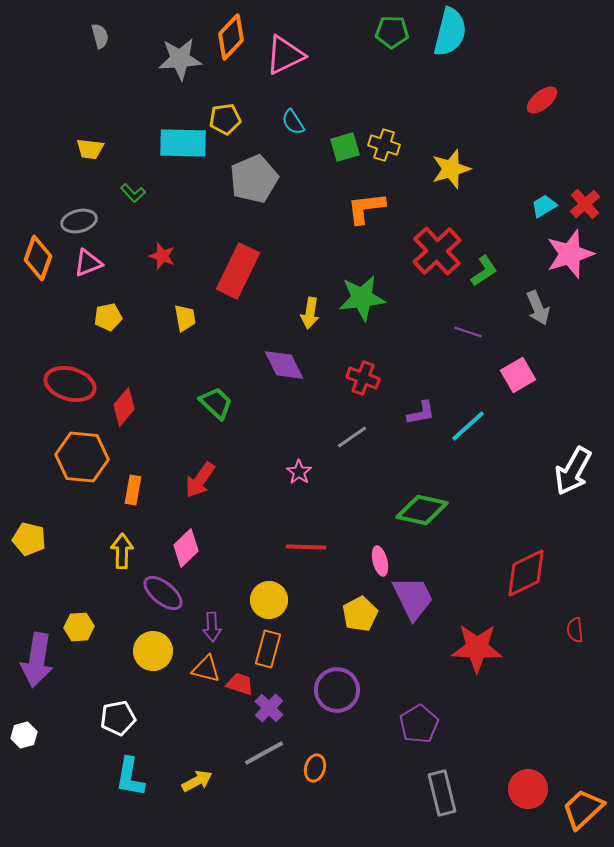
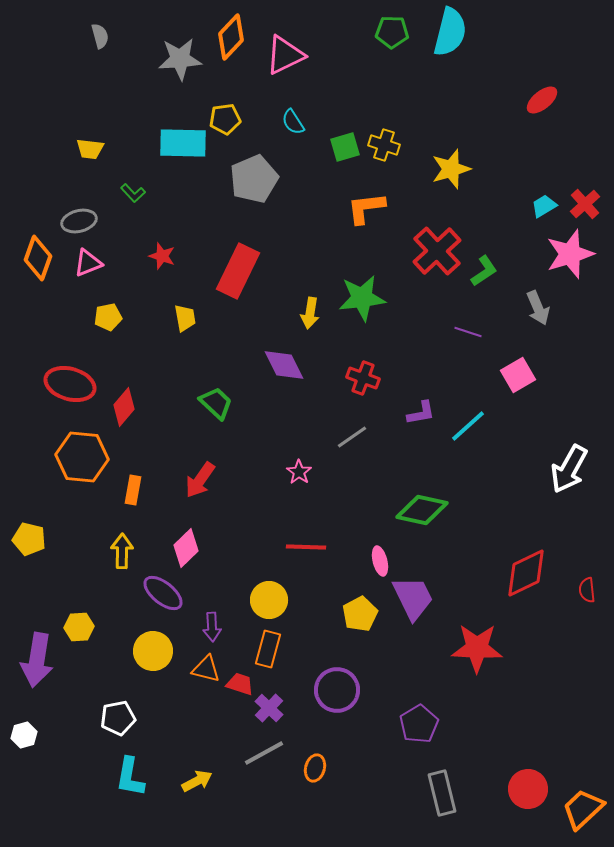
white arrow at (573, 471): moved 4 px left, 2 px up
red semicircle at (575, 630): moved 12 px right, 40 px up
